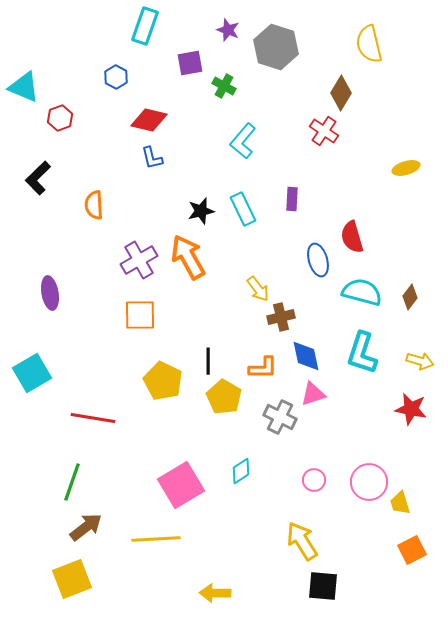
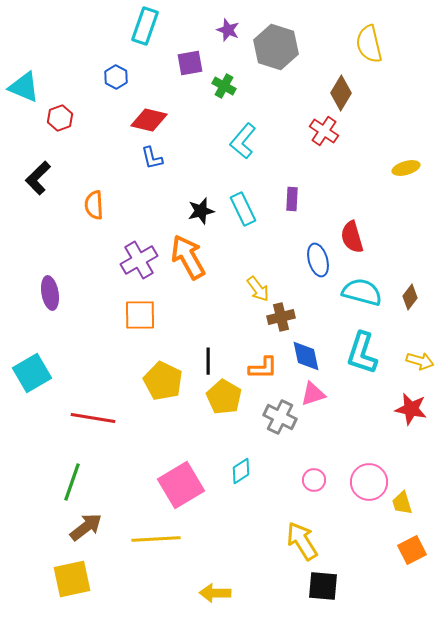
yellow trapezoid at (400, 503): moved 2 px right
yellow square at (72, 579): rotated 9 degrees clockwise
